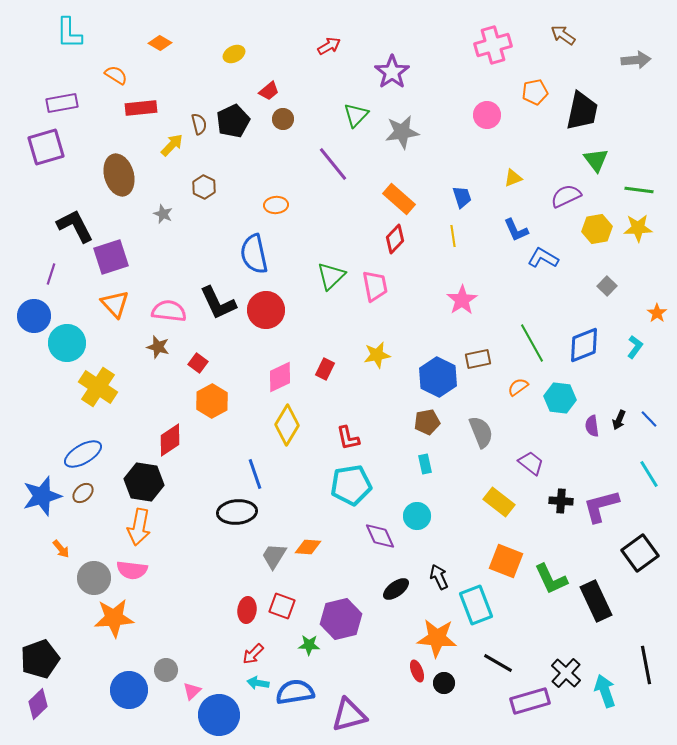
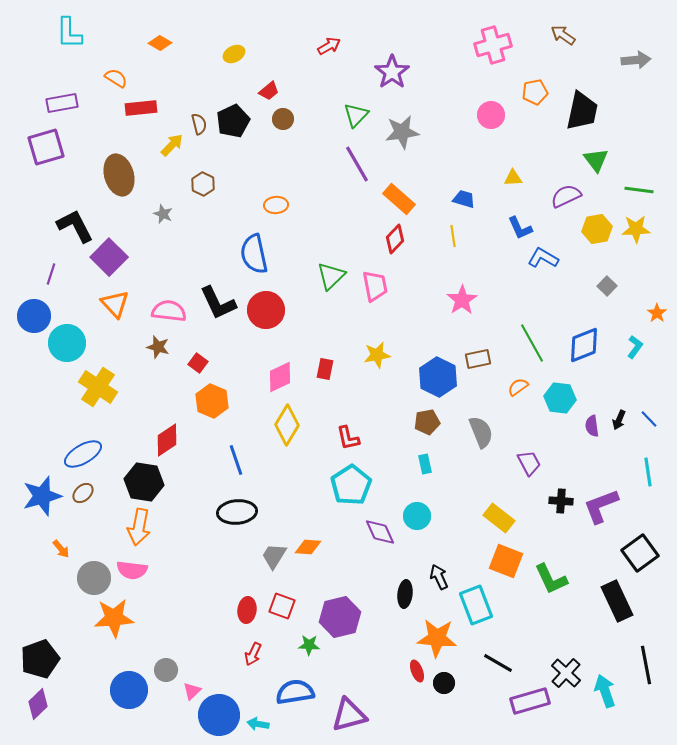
orange semicircle at (116, 75): moved 3 px down
pink circle at (487, 115): moved 4 px right
purple line at (333, 164): moved 24 px right; rotated 9 degrees clockwise
yellow triangle at (513, 178): rotated 18 degrees clockwise
brown hexagon at (204, 187): moved 1 px left, 3 px up
blue trapezoid at (462, 197): moved 2 px right, 2 px down; rotated 55 degrees counterclockwise
yellow star at (638, 228): moved 2 px left, 1 px down
blue L-shape at (516, 230): moved 4 px right, 2 px up
purple square at (111, 257): moved 2 px left; rotated 27 degrees counterclockwise
red rectangle at (325, 369): rotated 15 degrees counterclockwise
orange hexagon at (212, 401): rotated 8 degrees counterclockwise
red diamond at (170, 440): moved 3 px left
purple trapezoid at (531, 463): moved 2 px left; rotated 24 degrees clockwise
blue line at (255, 474): moved 19 px left, 14 px up
cyan line at (649, 474): moved 1 px left, 2 px up; rotated 24 degrees clockwise
cyan pentagon at (351, 485): rotated 24 degrees counterclockwise
yellow rectangle at (499, 502): moved 16 px down
purple L-shape at (601, 506): rotated 6 degrees counterclockwise
purple diamond at (380, 536): moved 4 px up
black ellipse at (396, 589): moved 9 px right, 5 px down; rotated 48 degrees counterclockwise
black rectangle at (596, 601): moved 21 px right
purple hexagon at (341, 619): moved 1 px left, 2 px up
red arrow at (253, 654): rotated 20 degrees counterclockwise
cyan arrow at (258, 683): moved 41 px down
